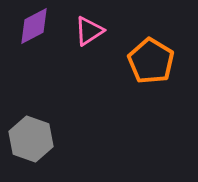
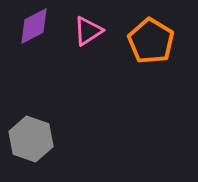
pink triangle: moved 1 px left
orange pentagon: moved 20 px up
